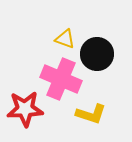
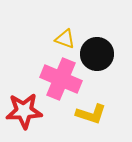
red star: moved 1 px left, 2 px down
